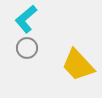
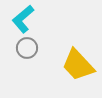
cyan L-shape: moved 3 px left
